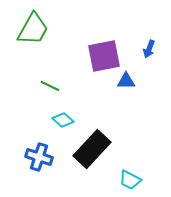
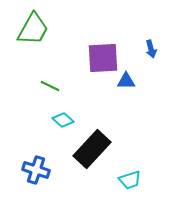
blue arrow: moved 2 px right; rotated 36 degrees counterclockwise
purple square: moved 1 px left, 2 px down; rotated 8 degrees clockwise
blue cross: moved 3 px left, 13 px down
cyan trapezoid: rotated 45 degrees counterclockwise
